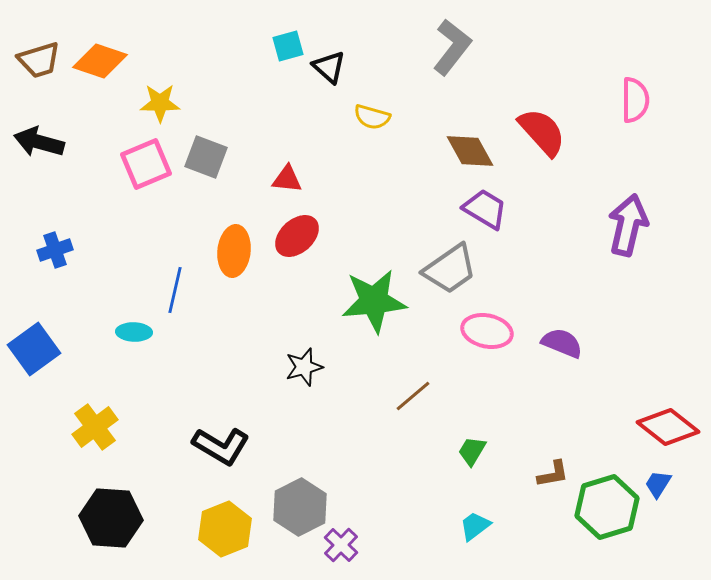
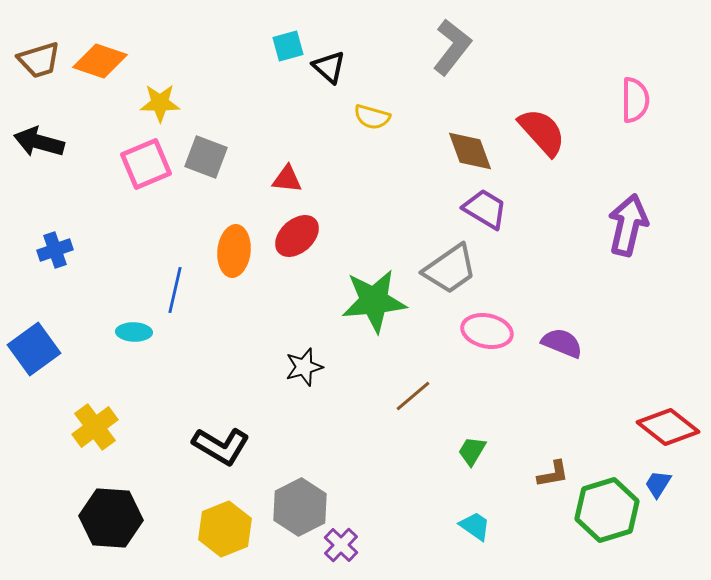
brown diamond: rotated 9 degrees clockwise
green hexagon: moved 3 px down
cyan trapezoid: rotated 72 degrees clockwise
